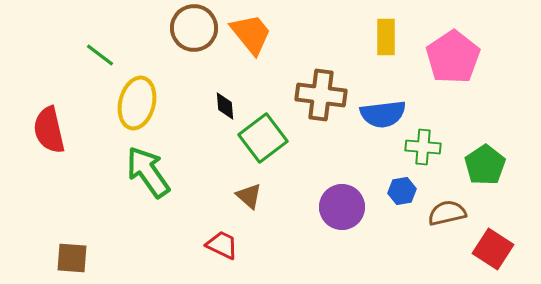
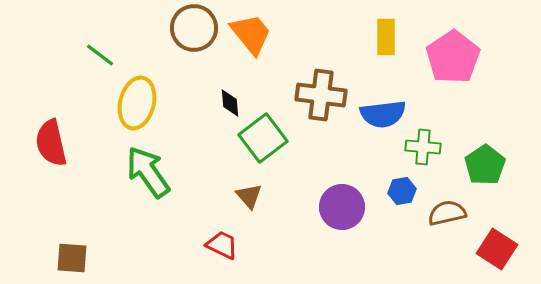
black diamond: moved 5 px right, 3 px up
red semicircle: moved 2 px right, 13 px down
brown triangle: rotated 8 degrees clockwise
red square: moved 4 px right
